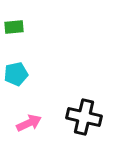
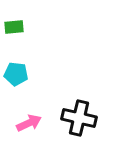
cyan pentagon: rotated 20 degrees clockwise
black cross: moved 5 px left, 1 px down
